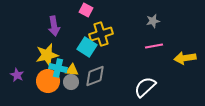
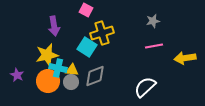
yellow cross: moved 1 px right, 1 px up
